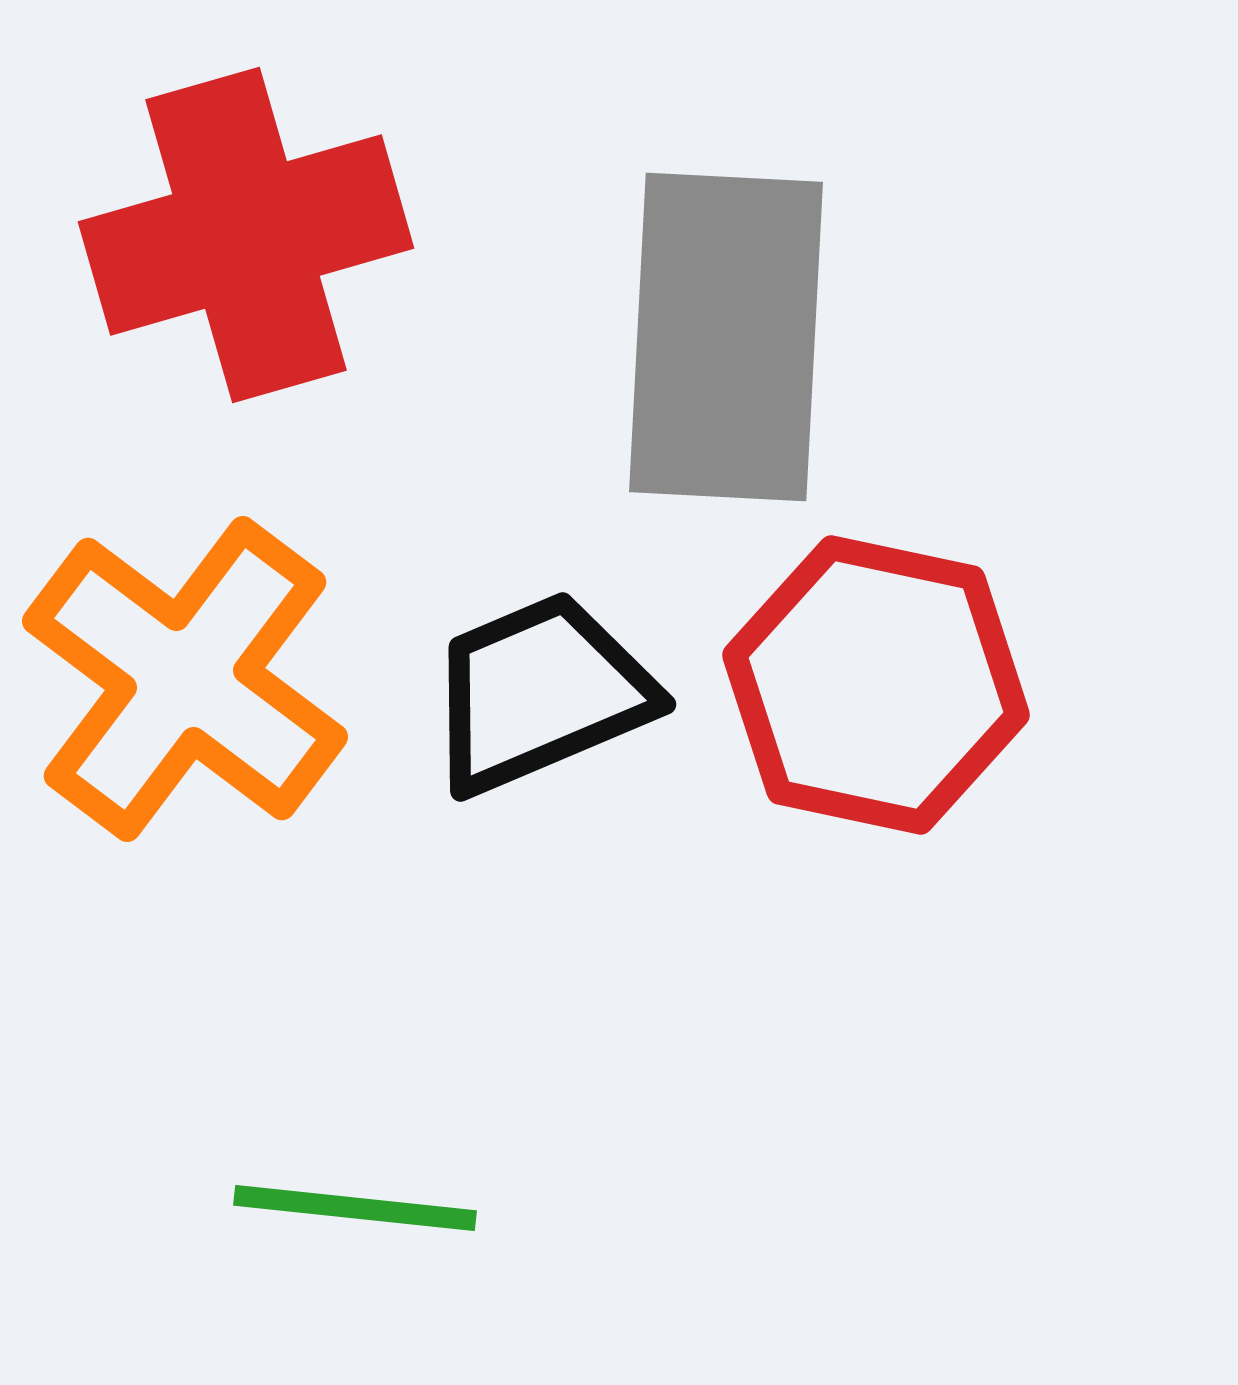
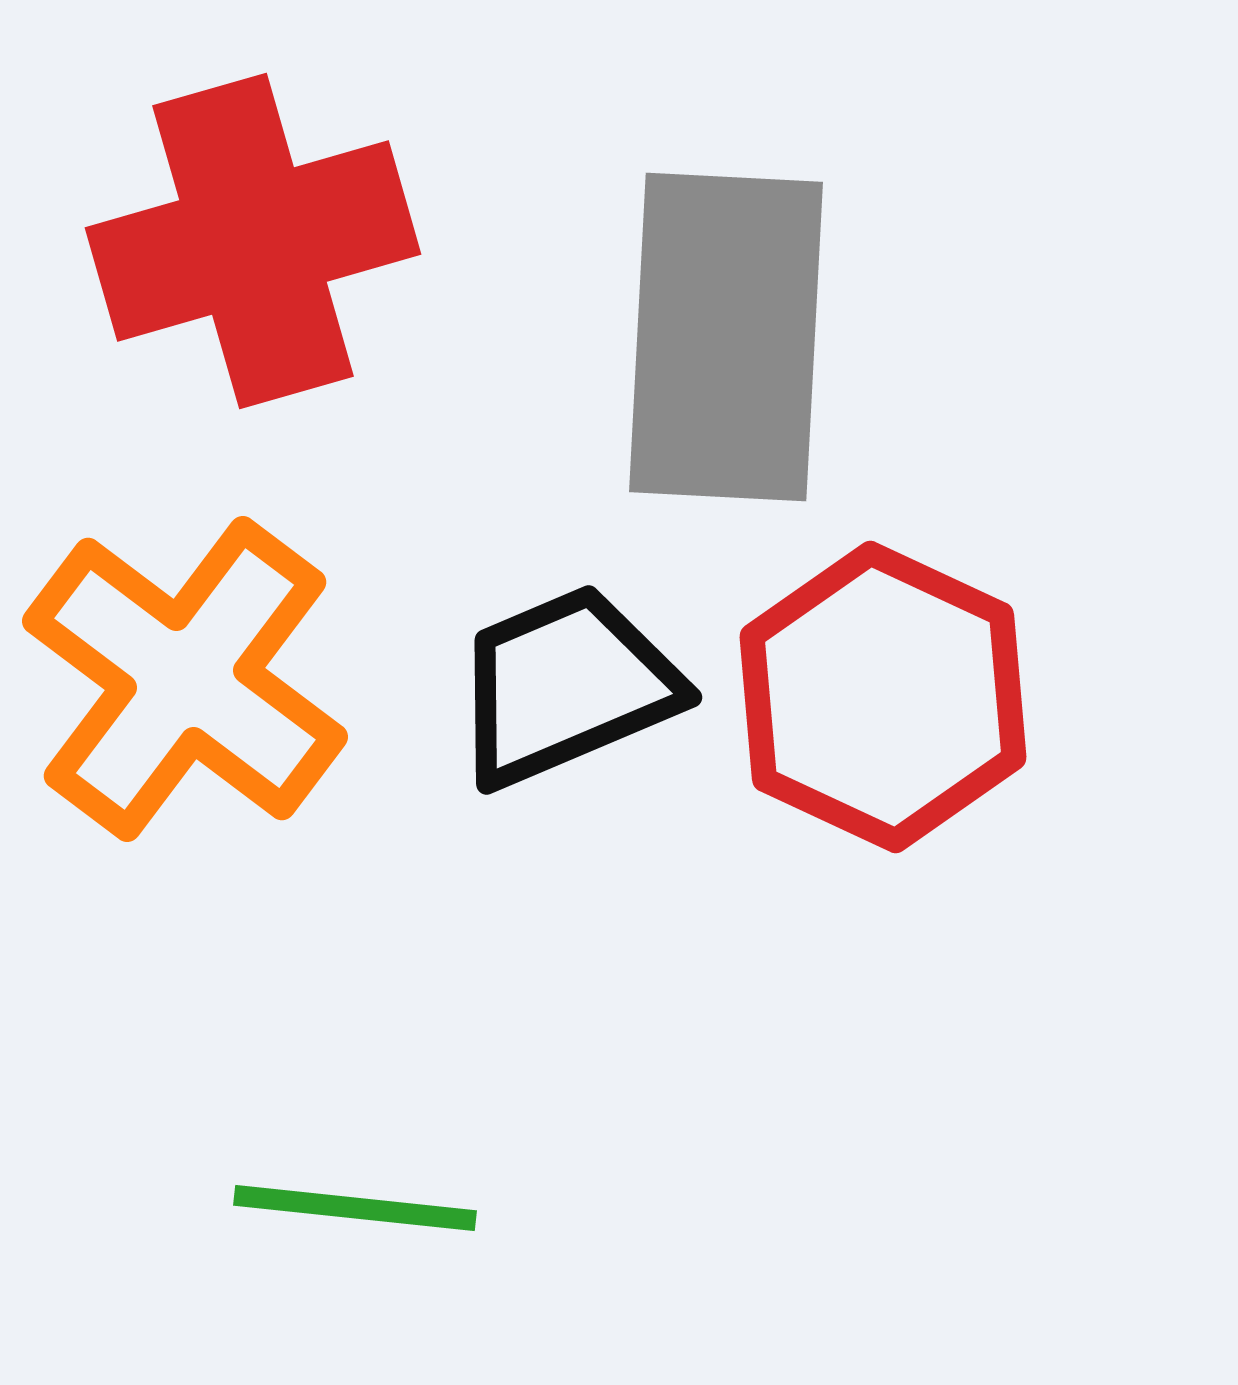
red cross: moved 7 px right, 6 px down
red hexagon: moved 7 px right, 12 px down; rotated 13 degrees clockwise
black trapezoid: moved 26 px right, 7 px up
